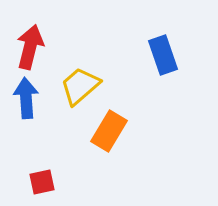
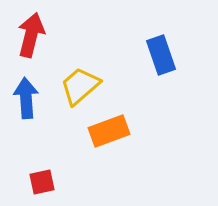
red arrow: moved 1 px right, 12 px up
blue rectangle: moved 2 px left
orange rectangle: rotated 39 degrees clockwise
